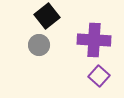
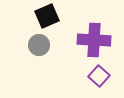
black square: rotated 15 degrees clockwise
